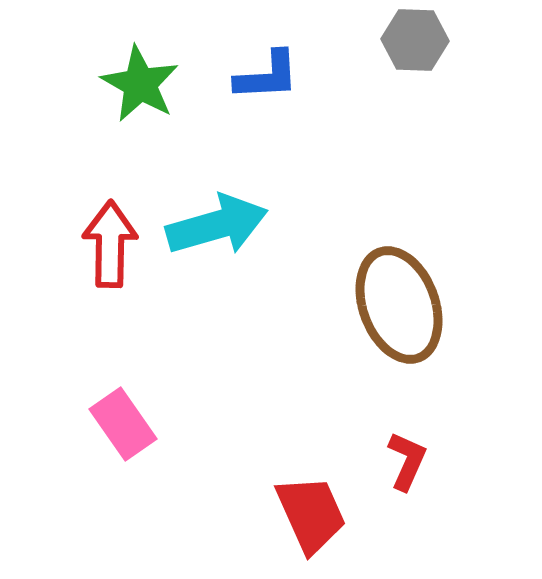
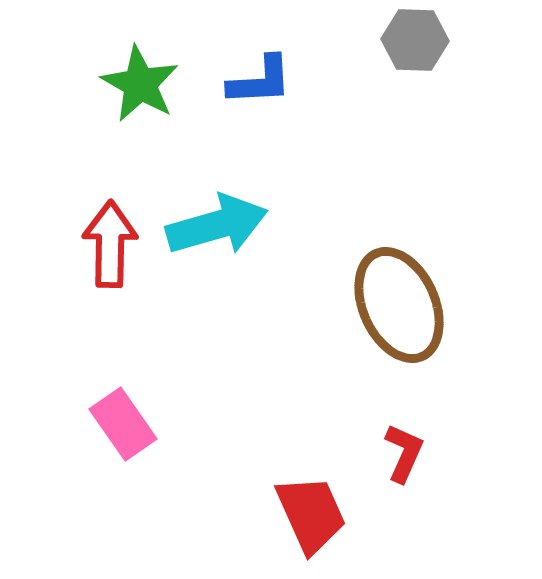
blue L-shape: moved 7 px left, 5 px down
brown ellipse: rotated 4 degrees counterclockwise
red L-shape: moved 3 px left, 8 px up
